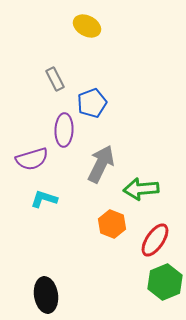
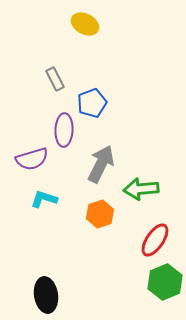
yellow ellipse: moved 2 px left, 2 px up
orange hexagon: moved 12 px left, 10 px up; rotated 20 degrees clockwise
